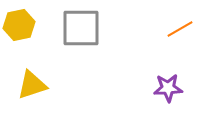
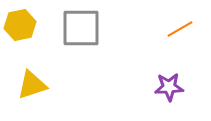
yellow hexagon: moved 1 px right
purple star: moved 1 px right, 1 px up
